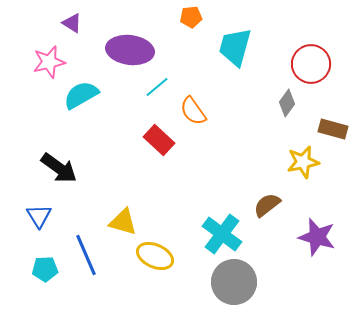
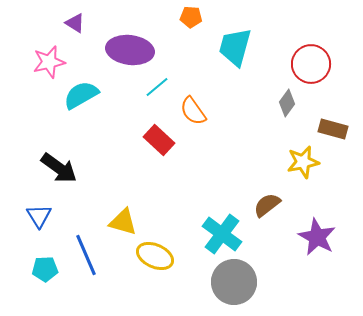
orange pentagon: rotated 10 degrees clockwise
purple triangle: moved 3 px right
purple star: rotated 12 degrees clockwise
